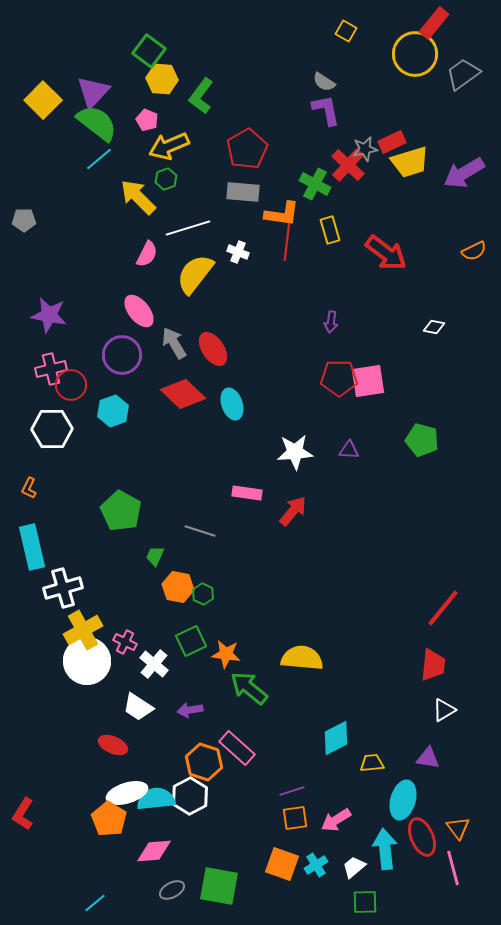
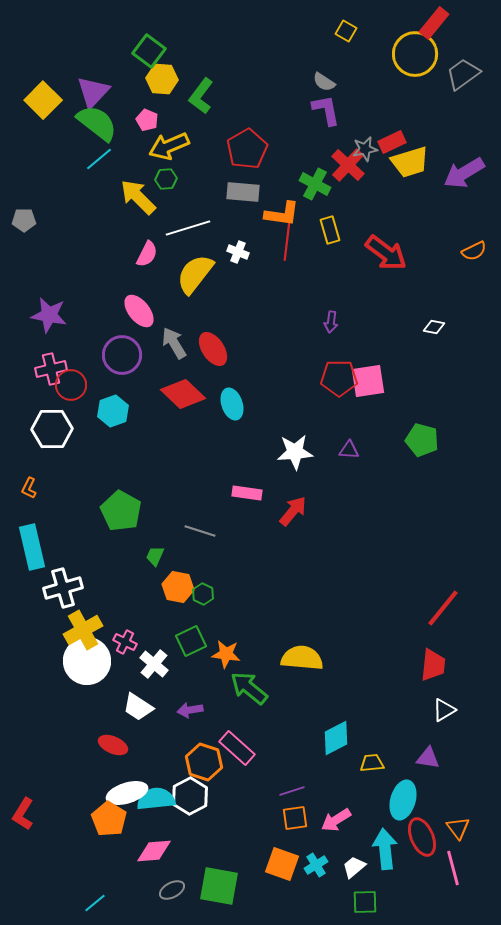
green hexagon at (166, 179): rotated 15 degrees clockwise
